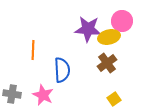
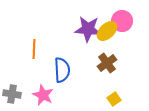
yellow ellipse: moved 2 px left, 6 px up; rotated 30 degrees counterclockwise
orange line: moved 1 px right, 1 px up
